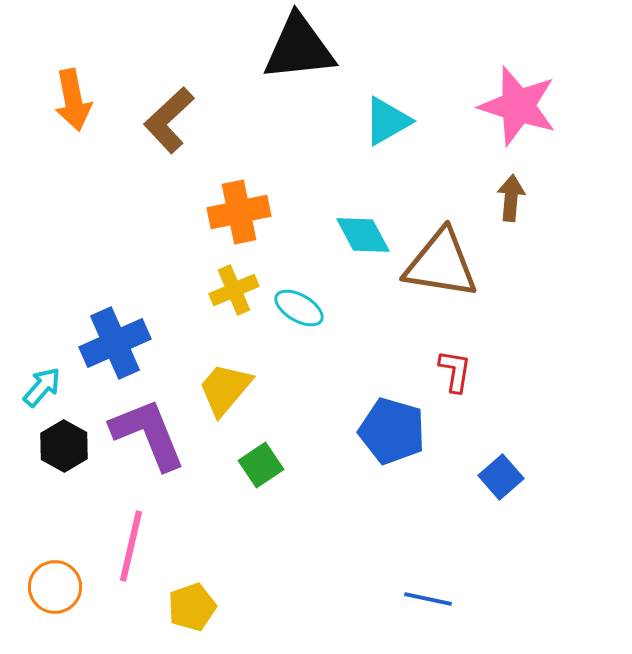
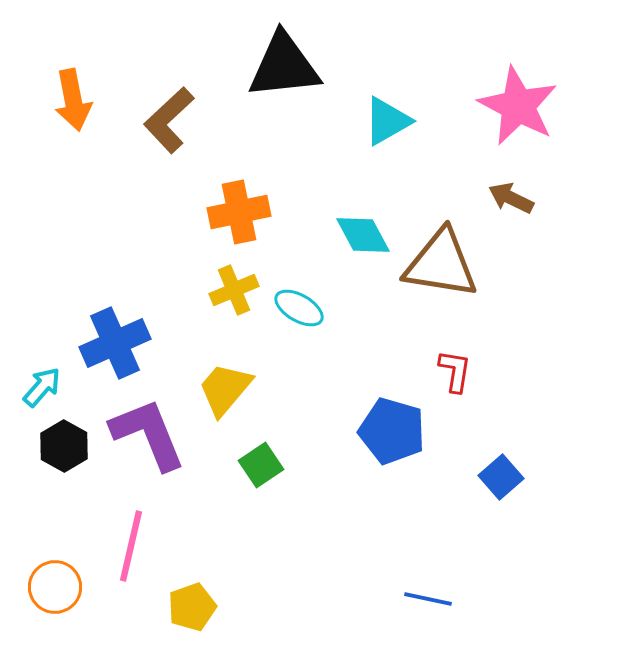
black triangle: moved 15 px left, 18 px down
pink star: rotated 10 degrees clockwise
brown arrow: rotated 69 degrees counterclockwise
